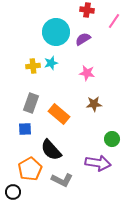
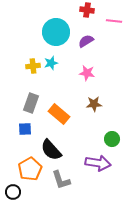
pink line: rotated 63 degrees clockwise
purple semicircle: moved 3 px right, 2 px down
gray L-shape: moved 1 px left; rotated 45 degrees clockwise
